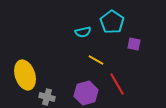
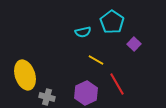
purple square: rotated 32 degrees clockwise
purple hexagon: rotated 10 degrees counterclockwise
